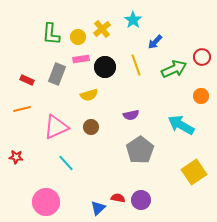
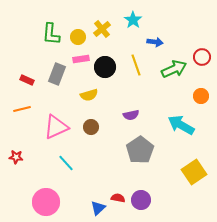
blue arrow: rotated 126 degrees counterclockwise
